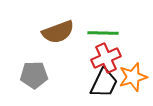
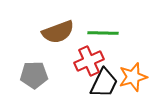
red cross: moved 17 px left, 3 px down
